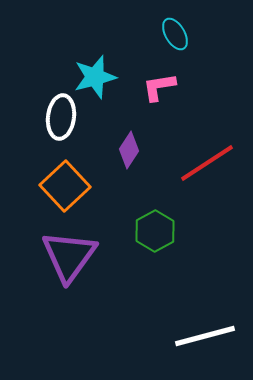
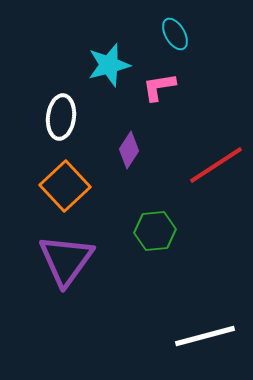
cyan star: moved 14 px right, 12 px up
red line: moved 9 px right, 2 px down
green hexagon: rotated 24 degrees clockwise
purple triangle: moved 3 px left, 4 px down
